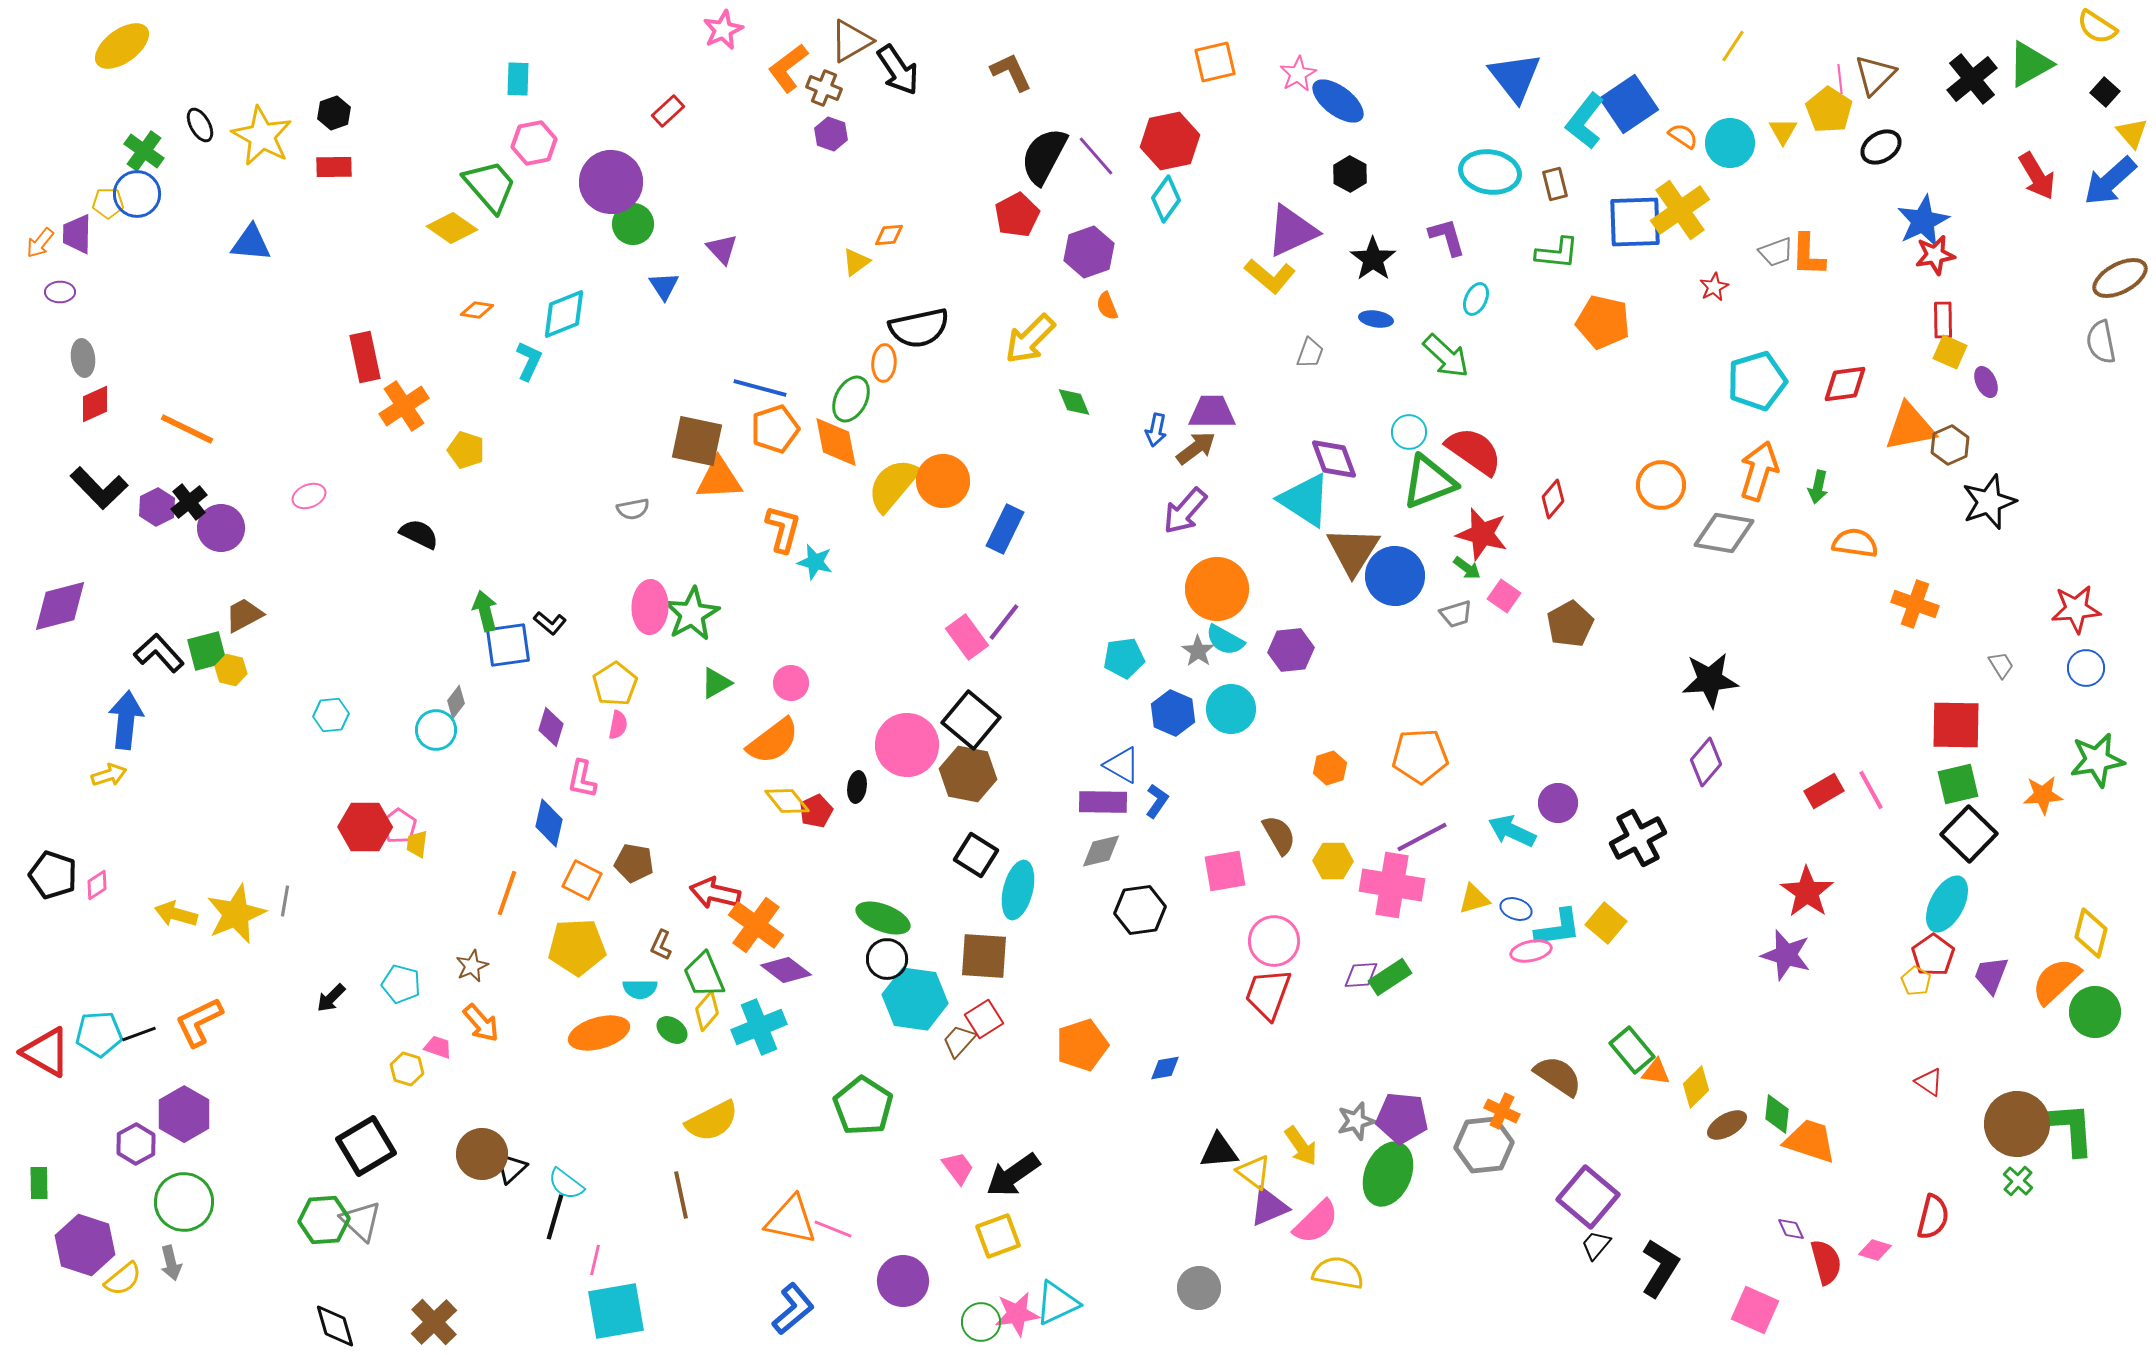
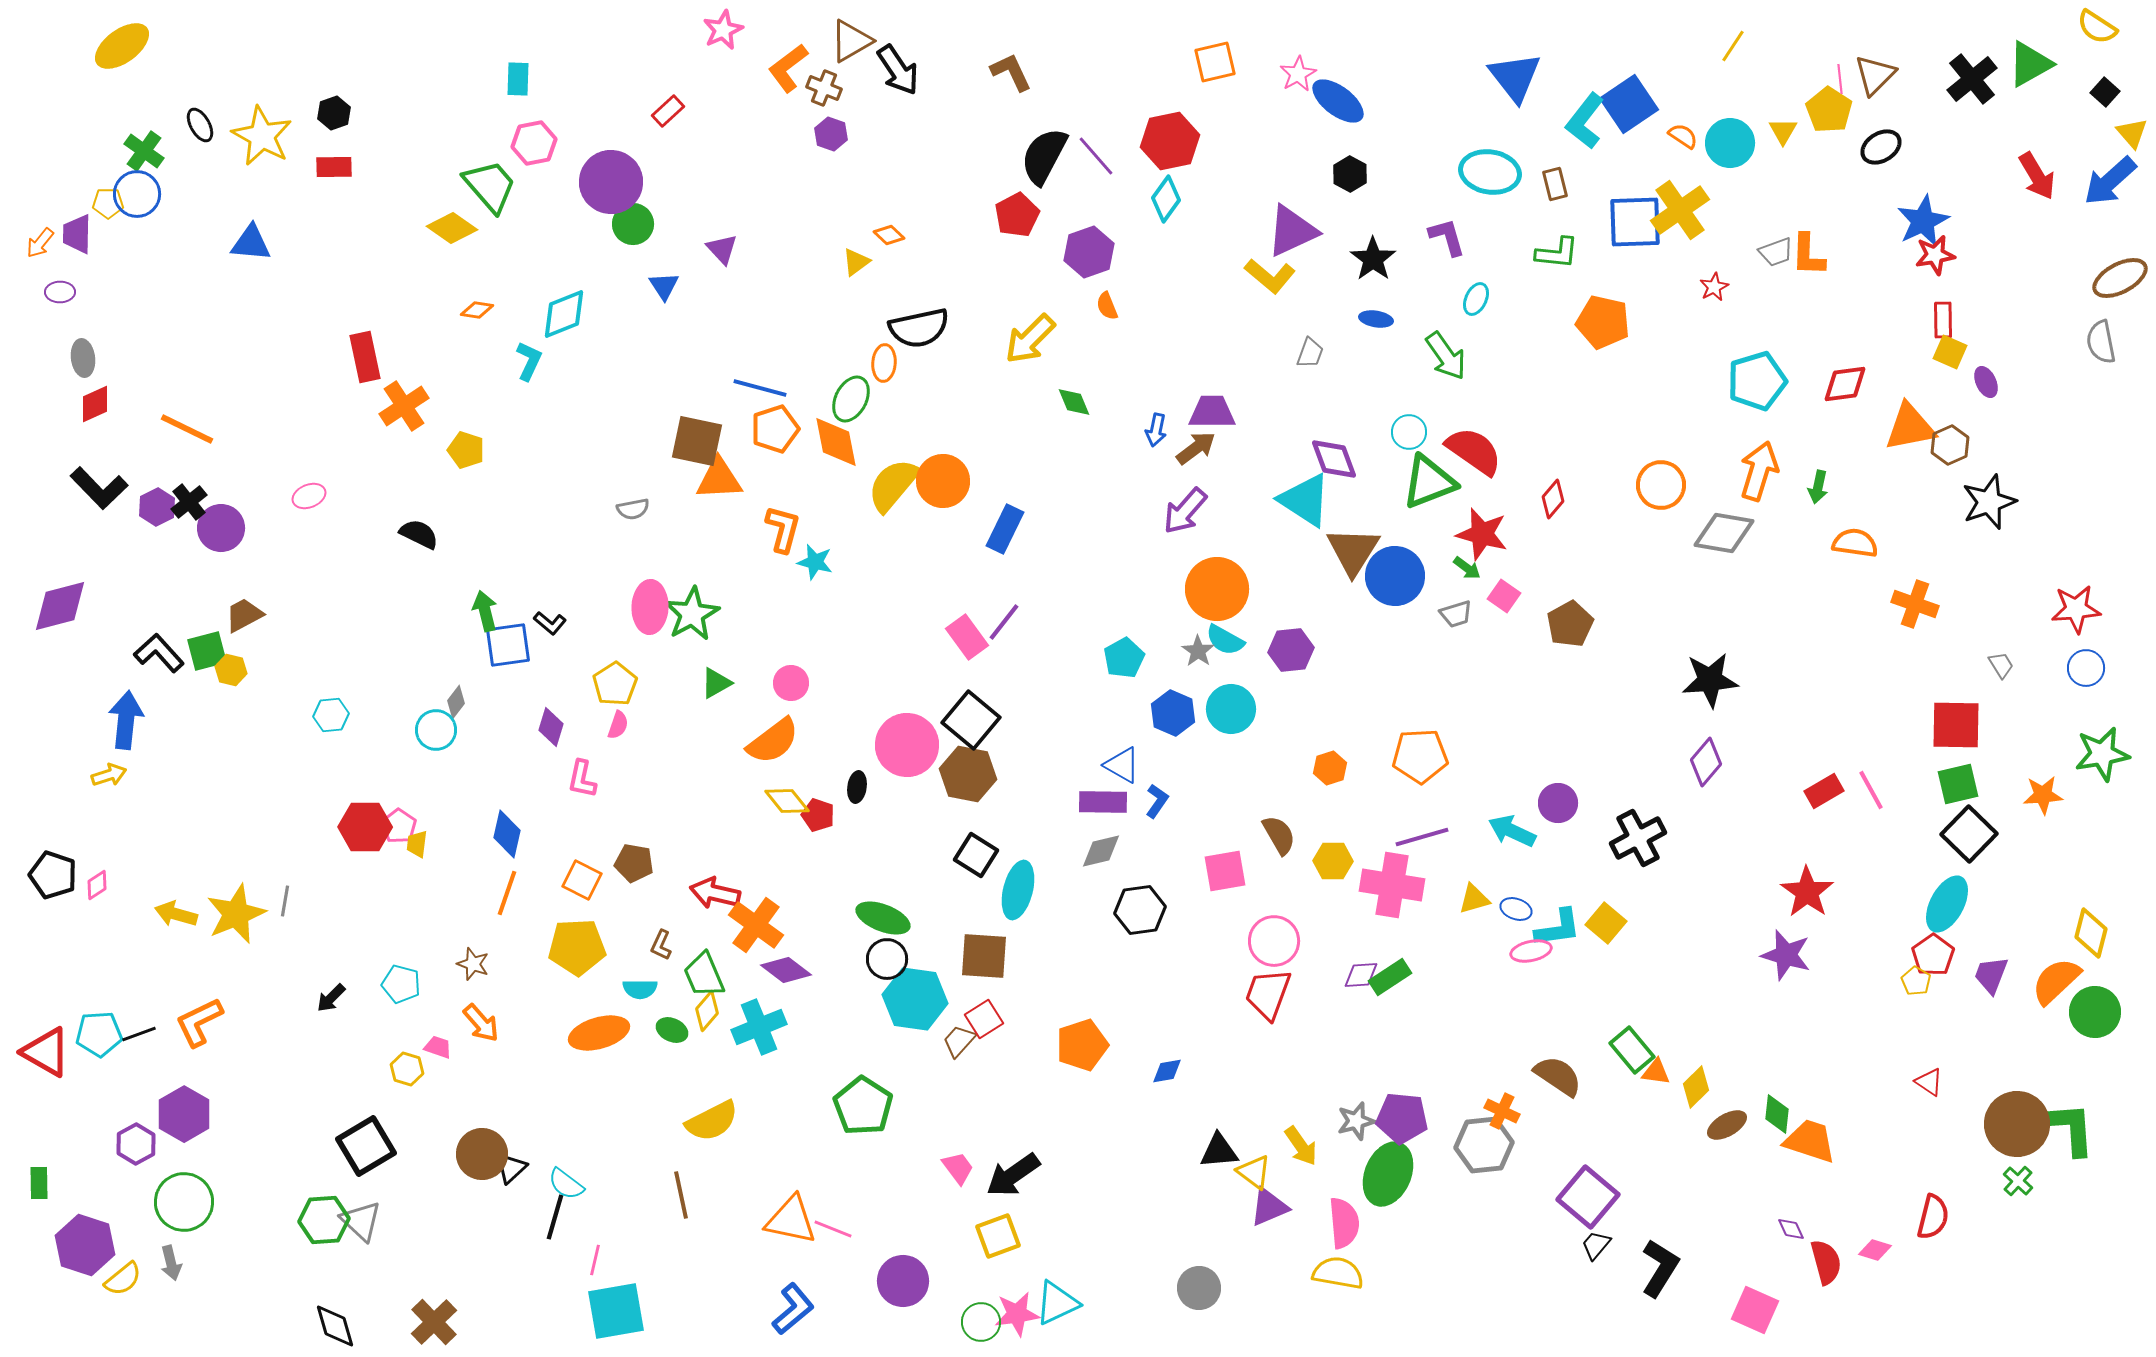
orange diamond at (889, 235): rotated 48 degrees clockwise
green arrow at (1446, 356): rotated 12 degrees clockwise
cyan pentagon at (1124, 658): rotated 21 degrees counterclockwise
pink semicircle at (618, 725): rotated 8 degrees clockwise
green star at (2097, 760): moved 5 px right, 6 px up
red pentagon at (816, 811): moved 2 px right, 4 px down; rotated 28 degrees counterclockwise
blue diamond at (549, 823): moved 42 px left, 11 px down
purple line at (1422, 837): rotated 12 degrees clockwise
brown star at (472, 966): moved 1 px right, 2 px up; rotated 28 degrees counterclockwise
green ellipse at (672, 1030): rotated 12 degrees counterclockwise
blue diamond at (1165, 1068): moved 2 px right, 3 px down
pink semicircle at (1316, 1222): moved 28 px right, 1 px down; rotated 51 degrees counterclockwise
